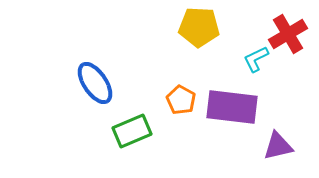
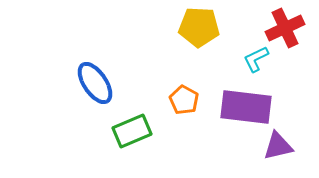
red cross: moved 3 px left, 6 px up; rotated 6 degrees clockwise
orange pentagon: moved 3 px right
purple rectangle: moved 14 px right
